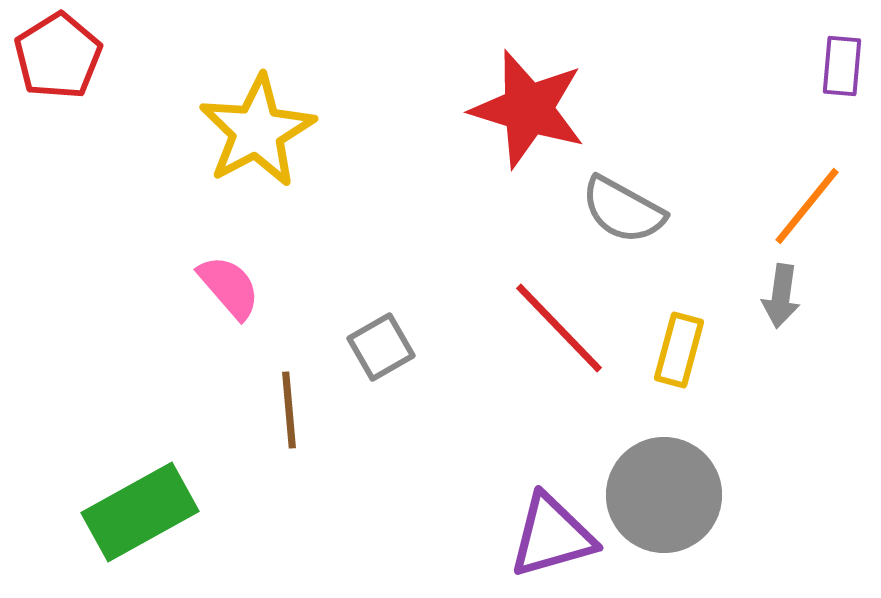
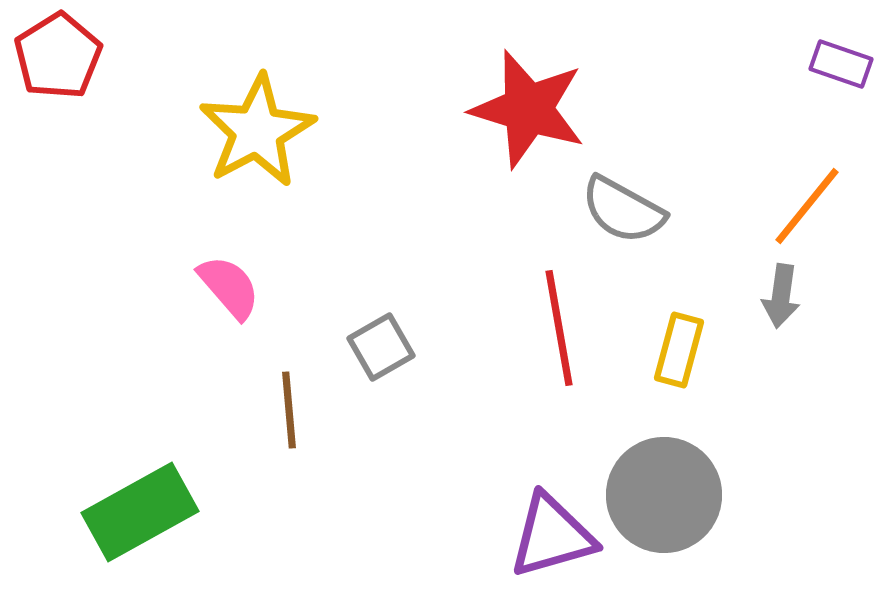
purple rectangle: moved 1 px left, 2 px up; rotated 76 degrees counterclockwise
red line: rotated 34 degrees clockwise
